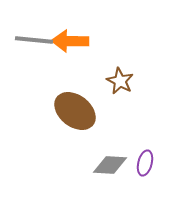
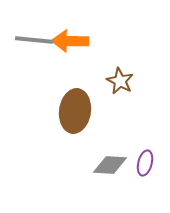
brown ellipse: rotated 60 degrees clockwise
